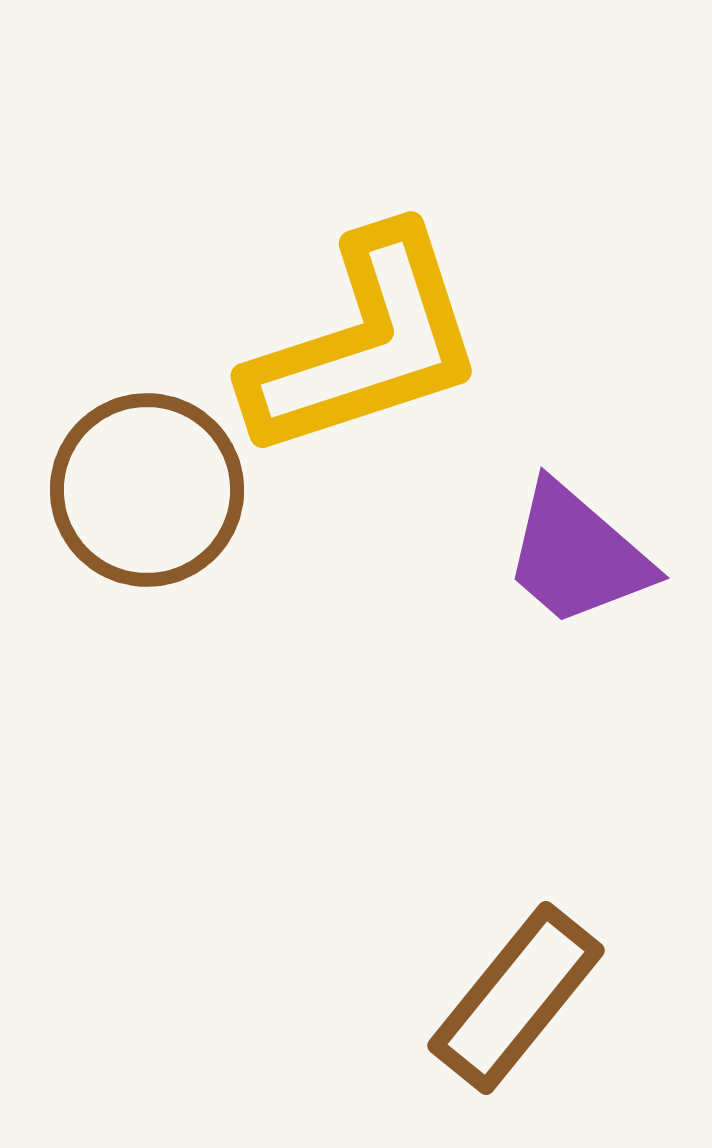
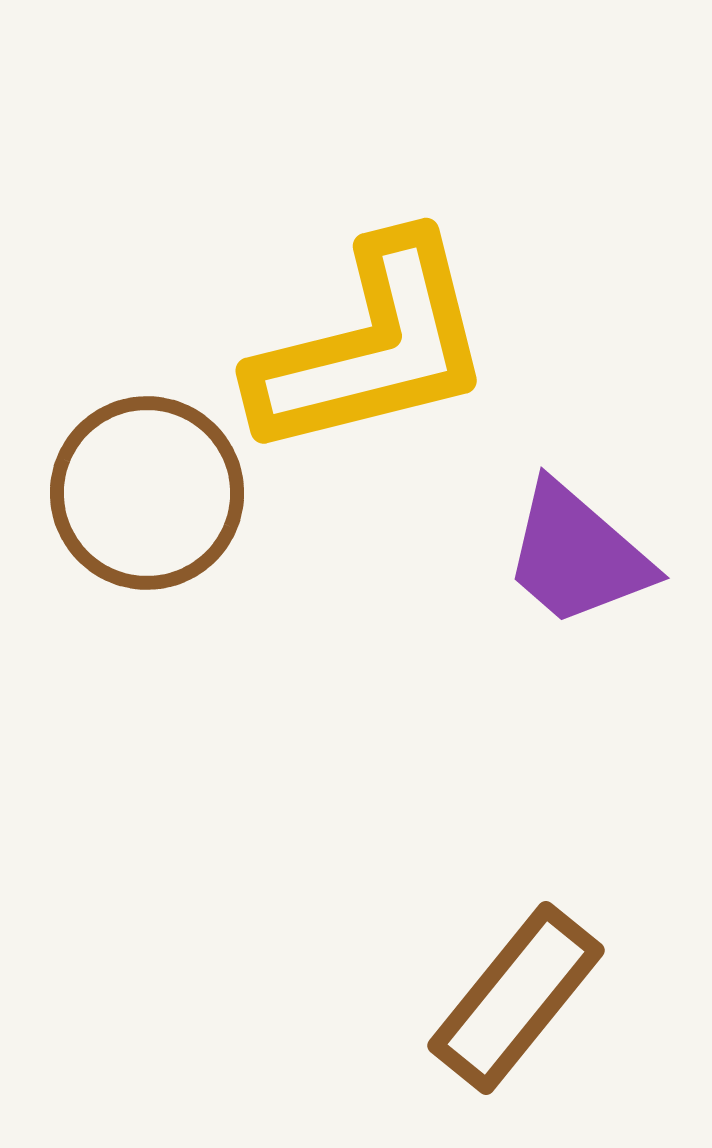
yellow L-shape: moved 7 px right, 3 px down; rotated 4 degrees clockwise
brown circle: moved 3 px down
